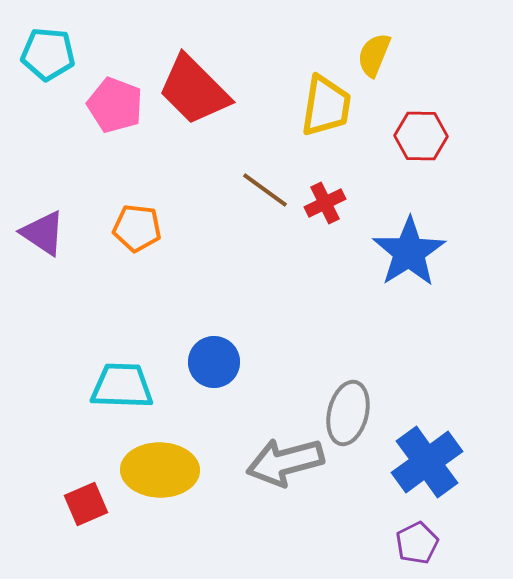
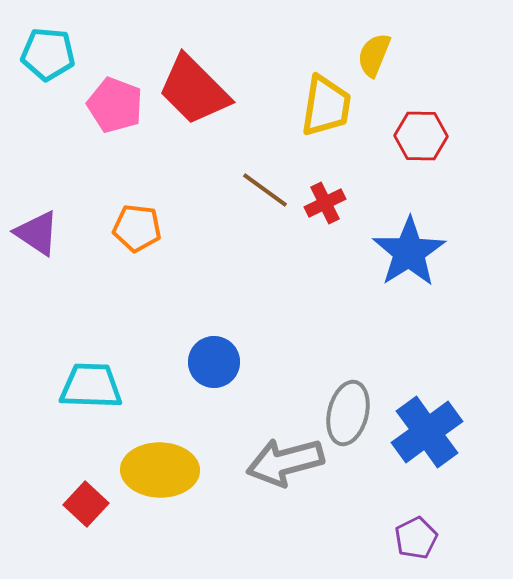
purple triangle: moved 6 px left
cyan trapezoid: moved 31 px left
blue cross: moved 30 px up
red square: rotated 24 degrees counterclockwise
purple pentagon: moved 1 px left, 5 px up
